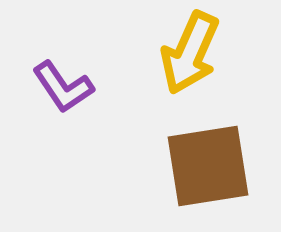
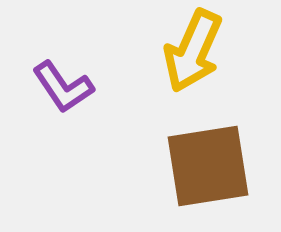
yellow arrow: moved 3 px right, 2 px up
